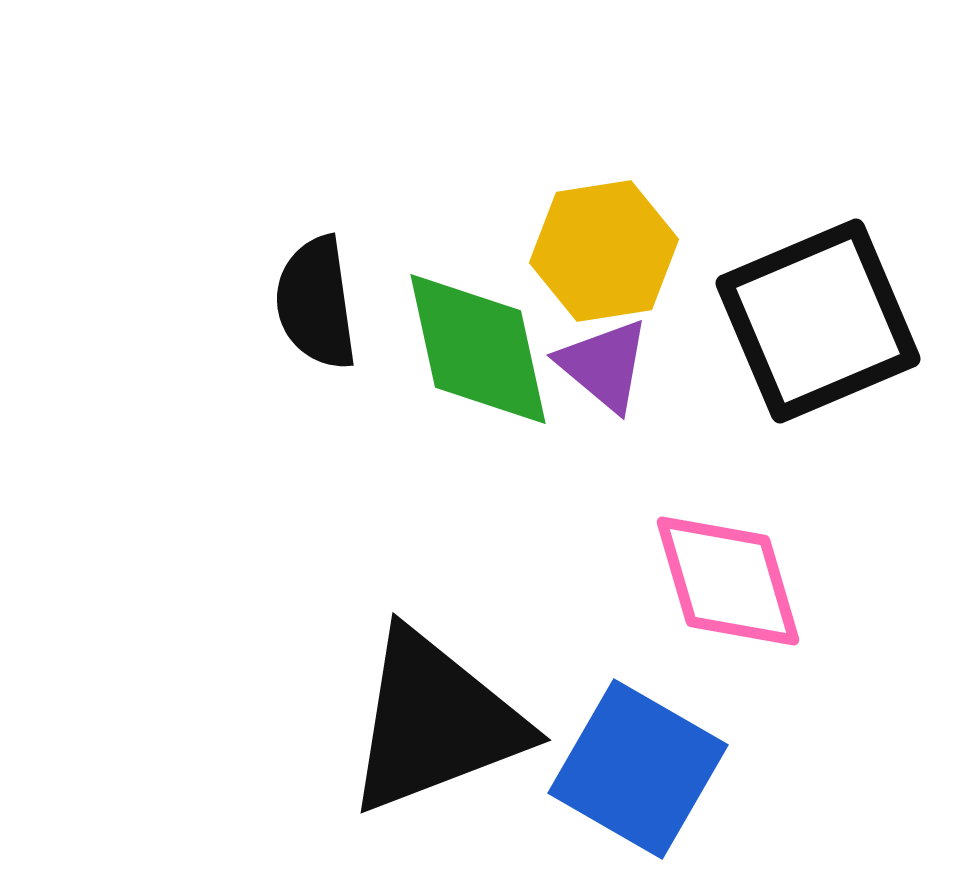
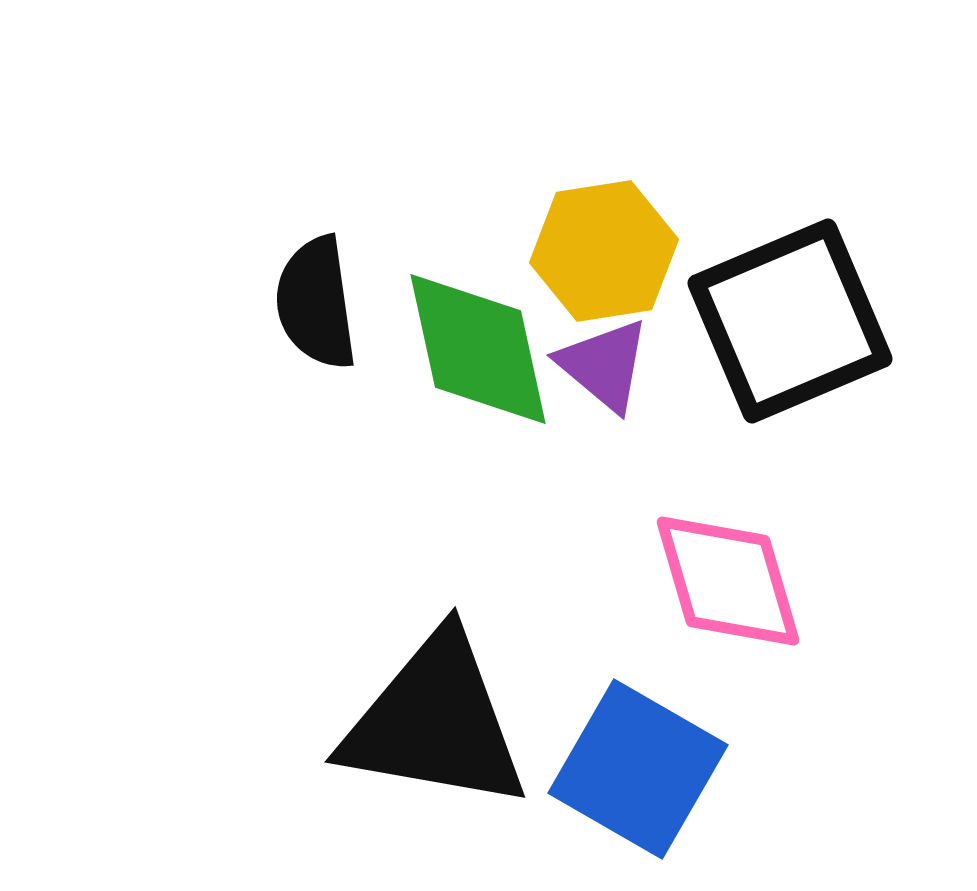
black square: moved 28 px left
black triangle: rotated 31 degrees clockwise
